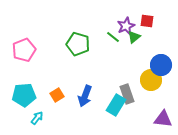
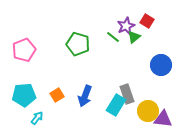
red square: rotated 24 degrees clockwise
yellow circle: moved 3 px left, 31 px down
